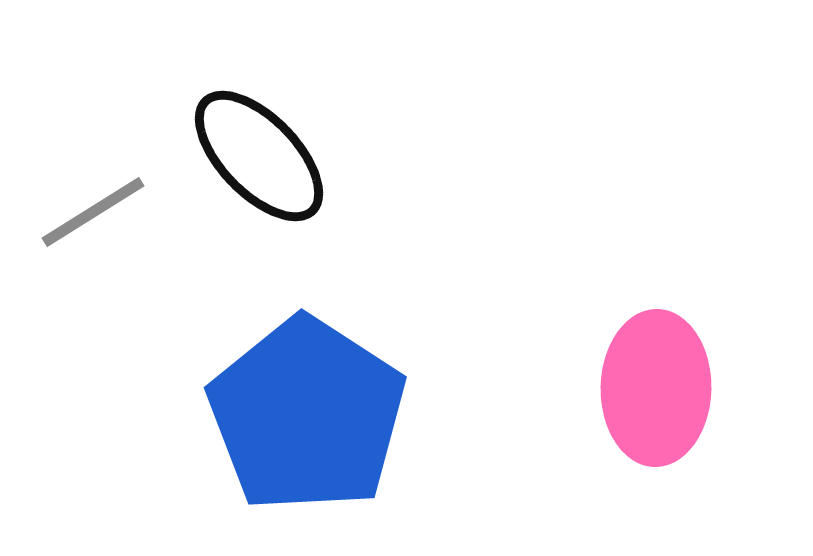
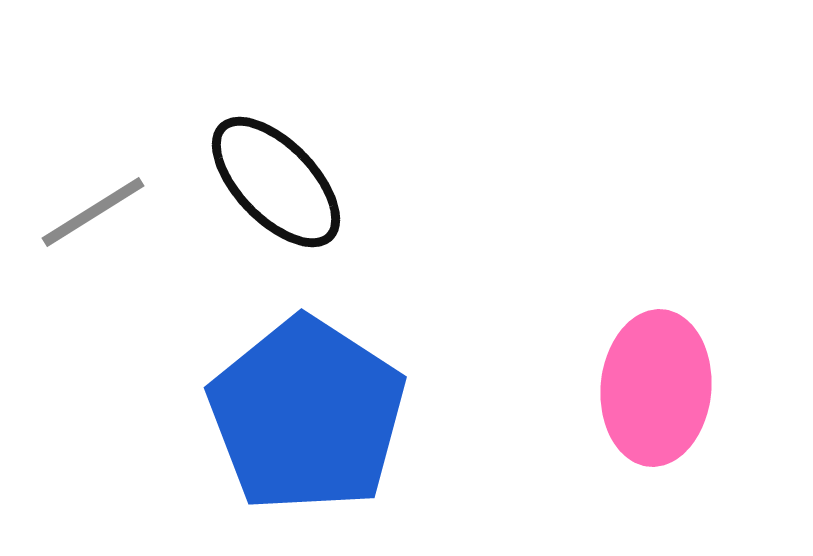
black ellipse: moved 17 px right, 26 px down
pink ellipse: rotated 4 degrees clockwise
